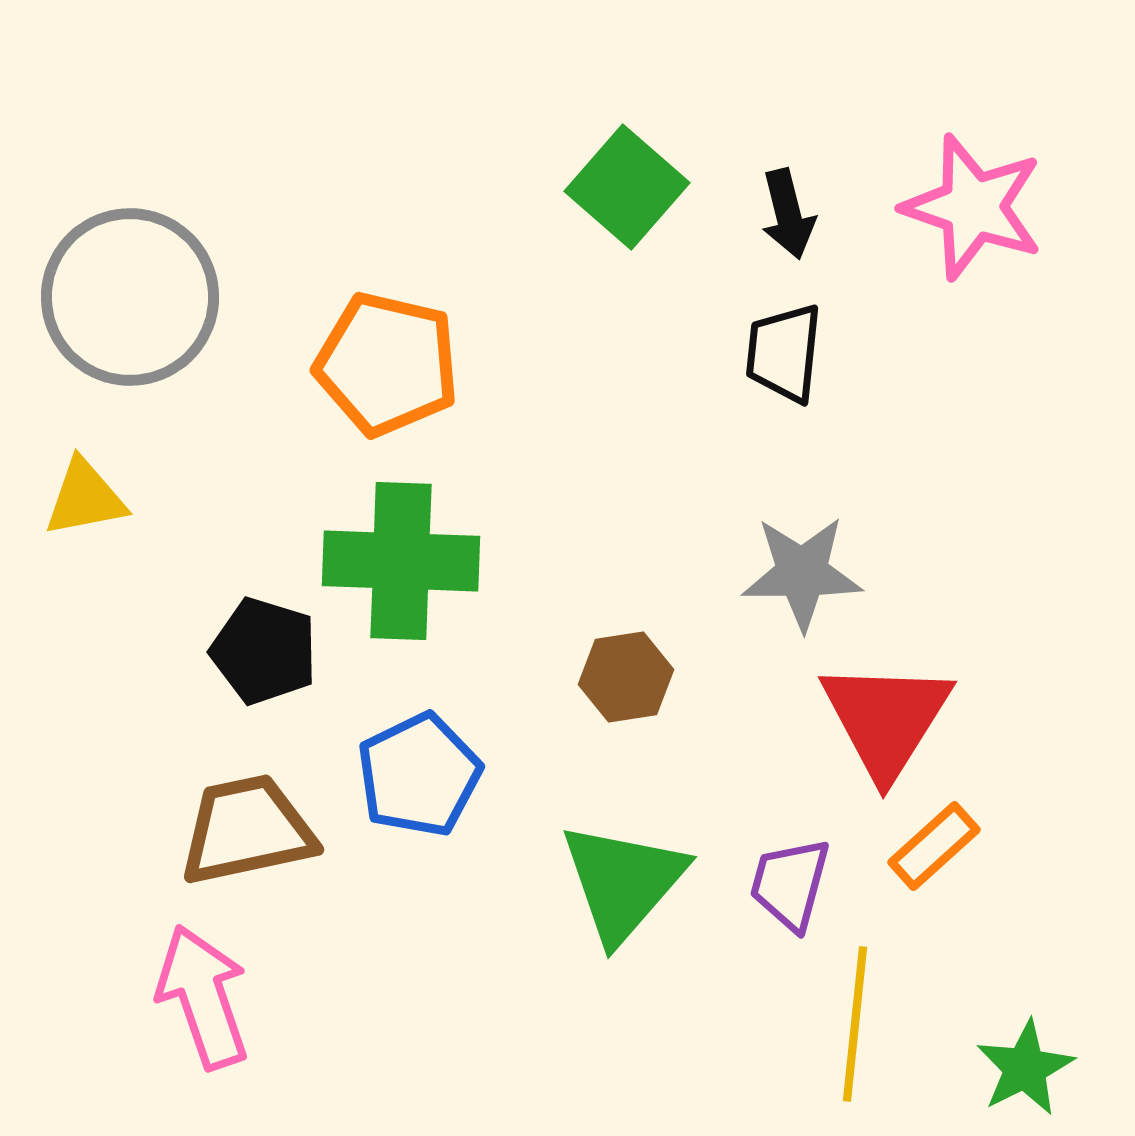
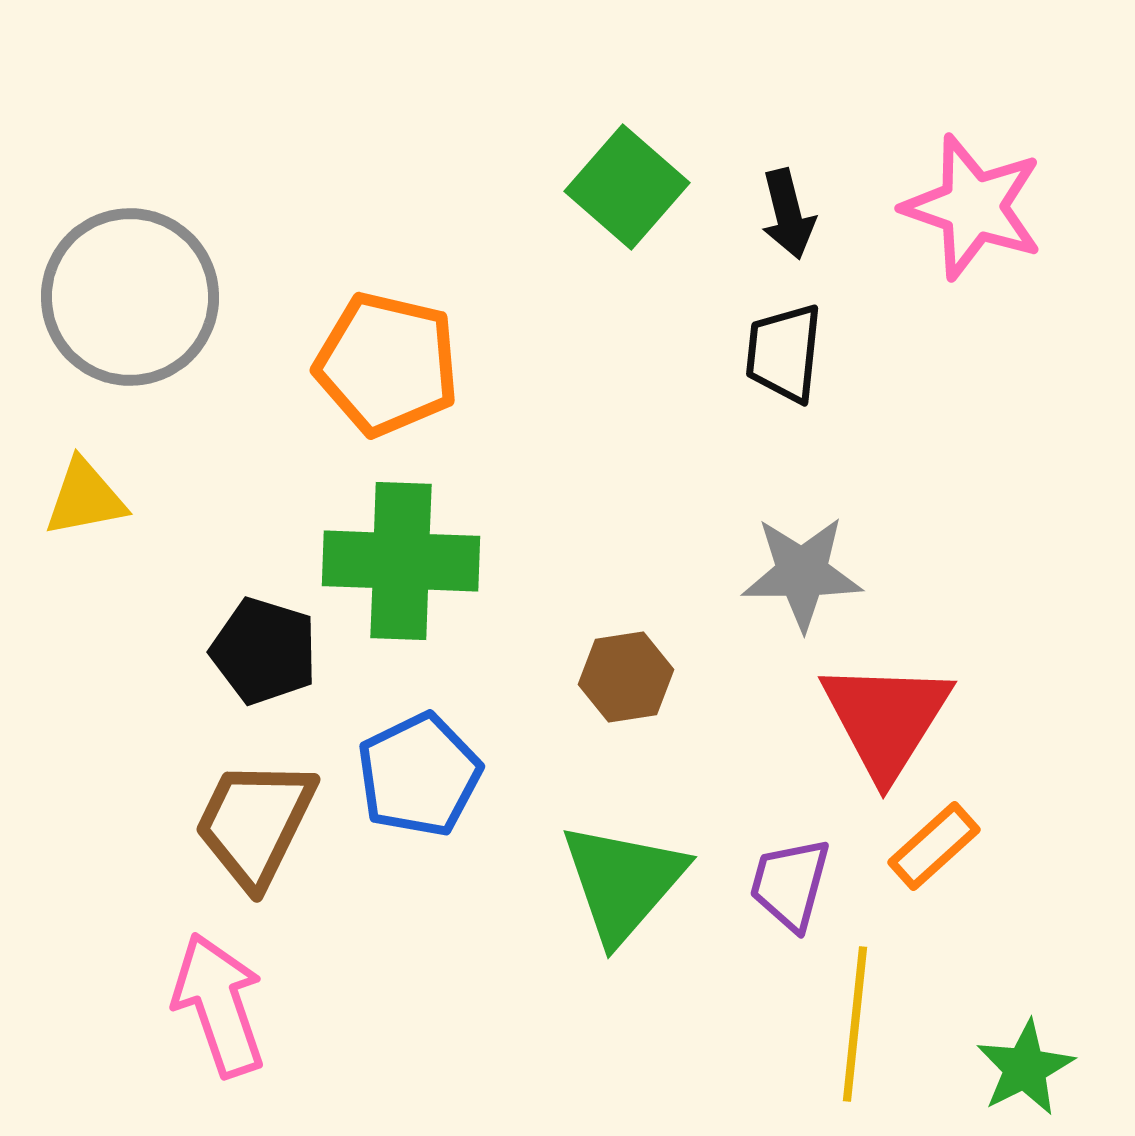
brown trapezoid: moved 8 px right, 7 px up; rotated 52 degrees counterclockwise
pink arrow: moved 16 px right, 8 px down
